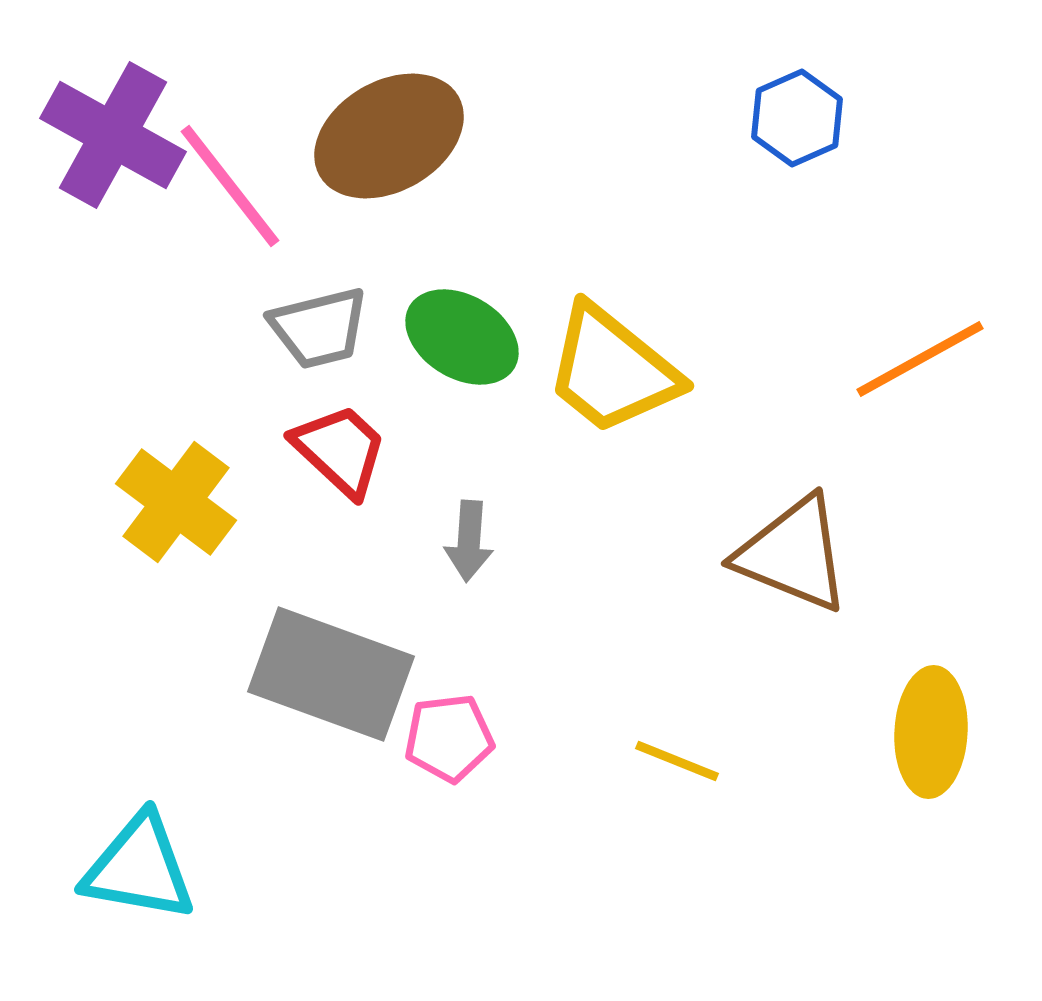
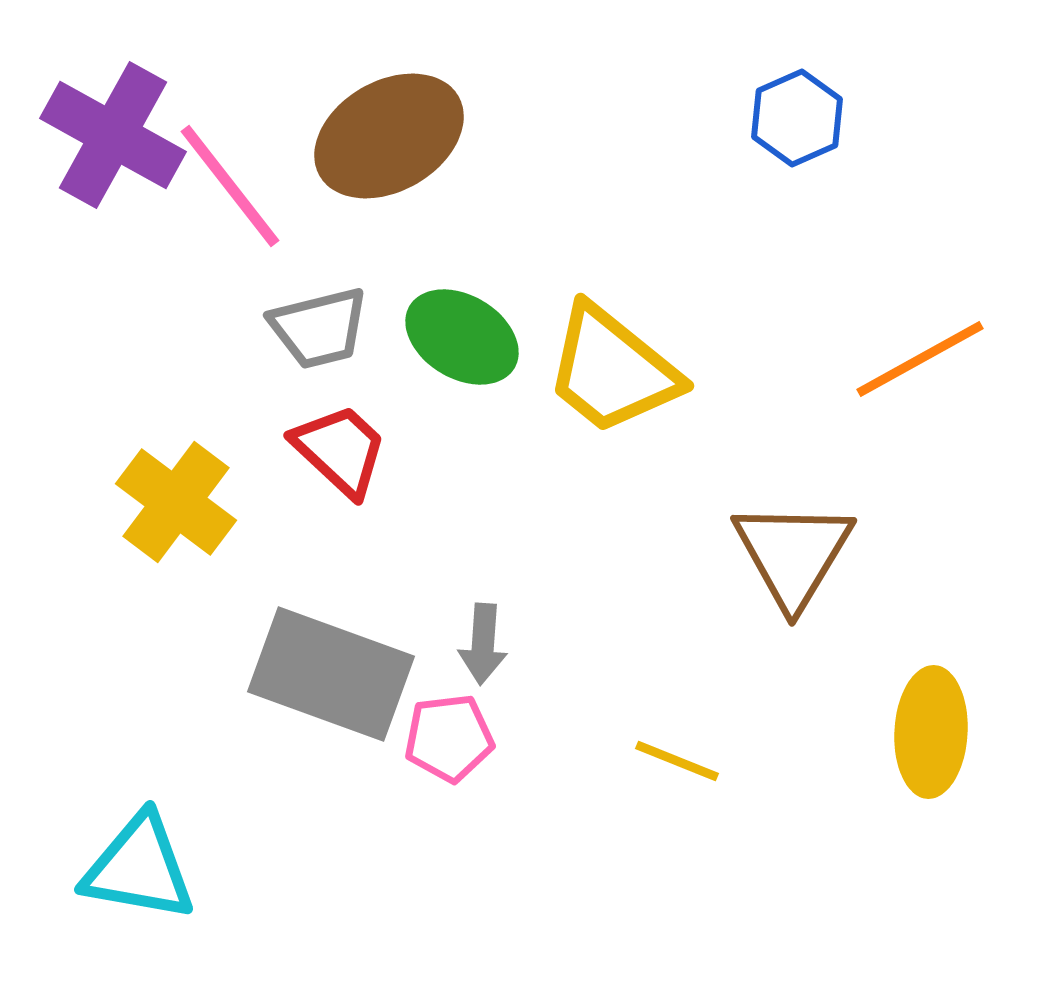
gray arrow: moved 14 px right, 103 px down
brown triangle: rotated 39 degrees clockwise
